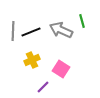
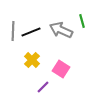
yellow cross: rotated 21 degrees counterclockwise
